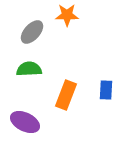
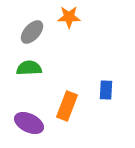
orange star: moved 2 px right, 2 px down
green semicircle: moved 1 px up
orange rectangle: moved 1 px right, 11 px down
purple ellipse: moved 4 px right, 1 px down
